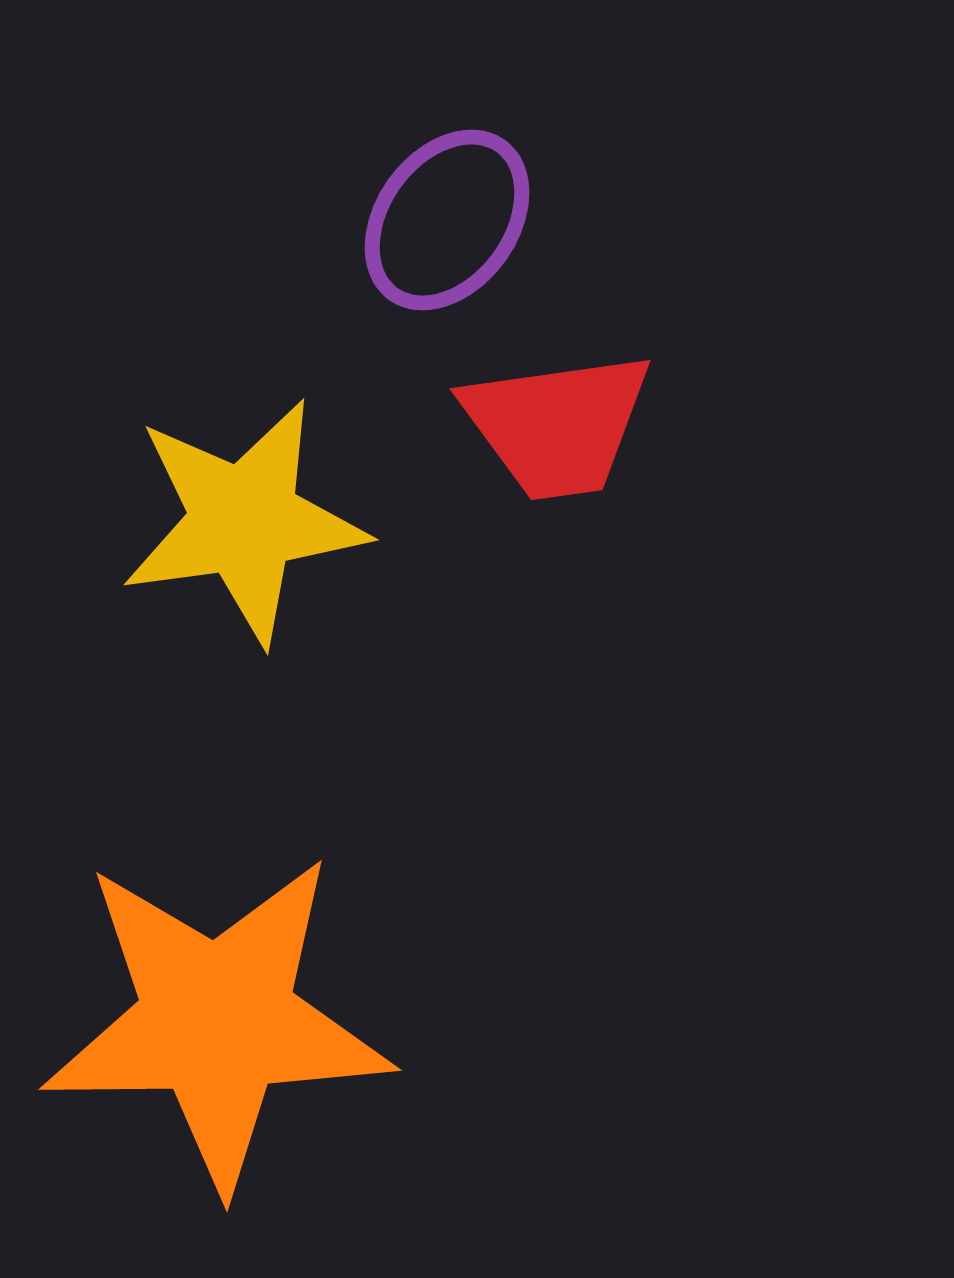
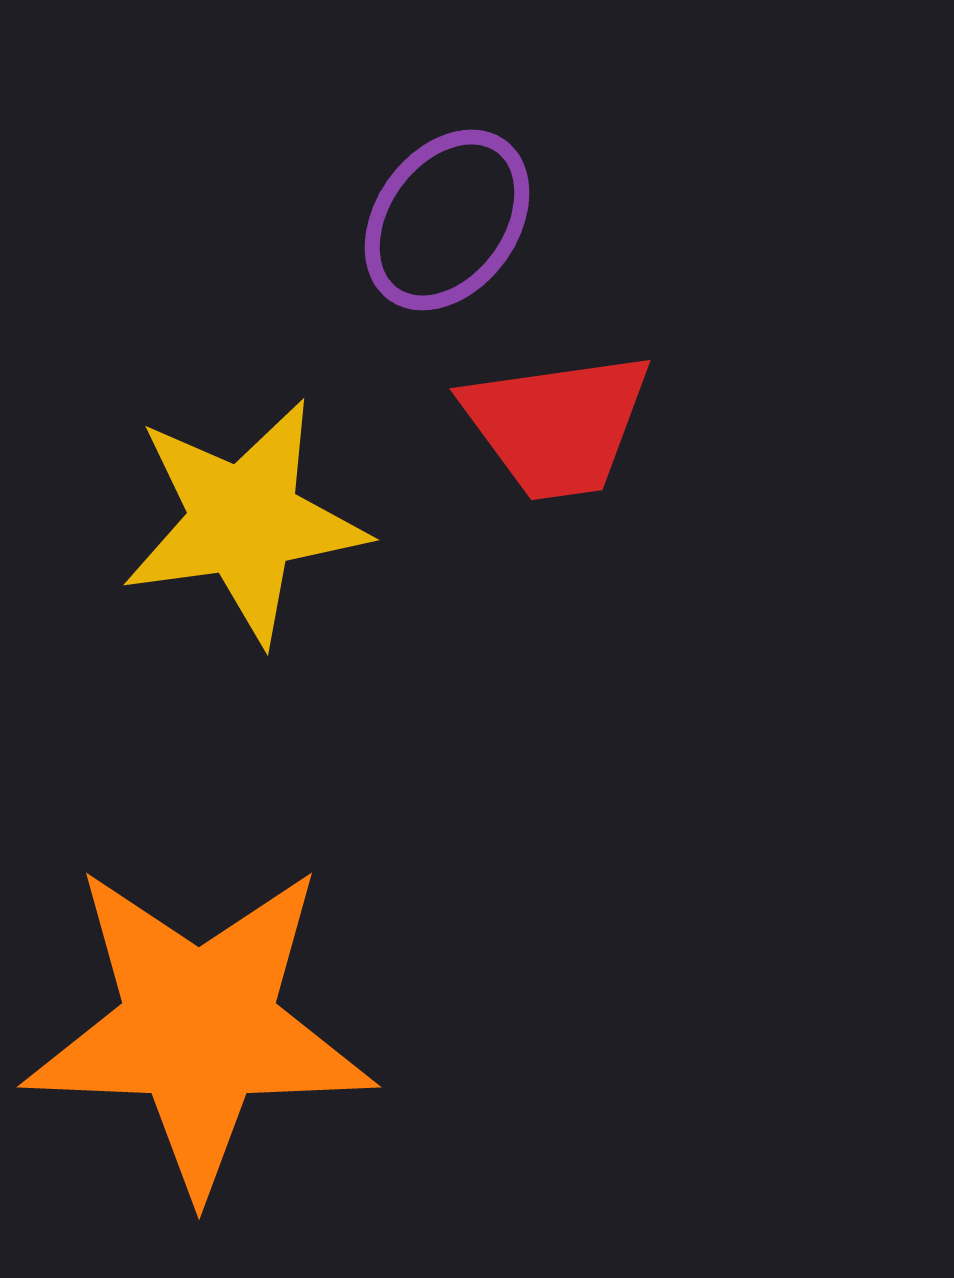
orange star: moved 18 px left, 7 px down; rotated 3 degrees clockwise
